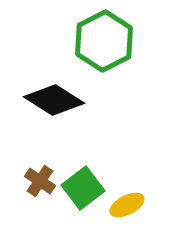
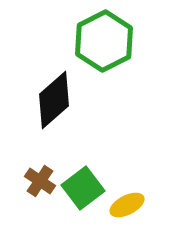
black diamond: rotated 74 degrees counterclockwise
